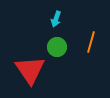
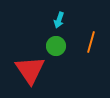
cyan arrow: moved 3 px right, 1 px down
green circle: moved 1 px left, 1 px up
